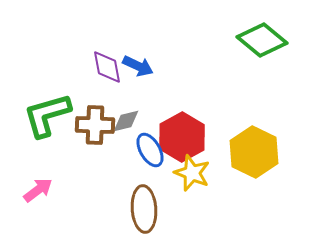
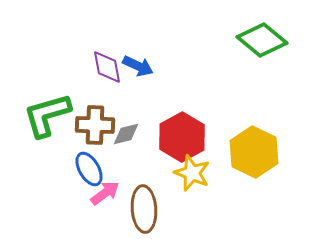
gray diamond: moved 13 px down
blue ellipse: moved 61 px left, 19 px down
pink arrow: moved 67 px right, 3 px down
